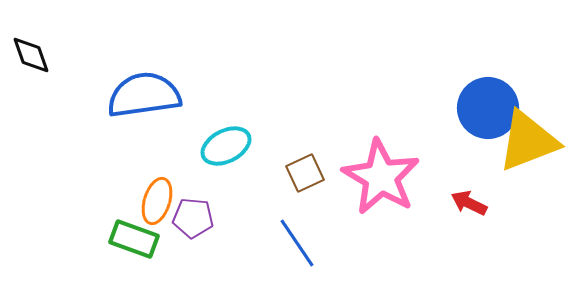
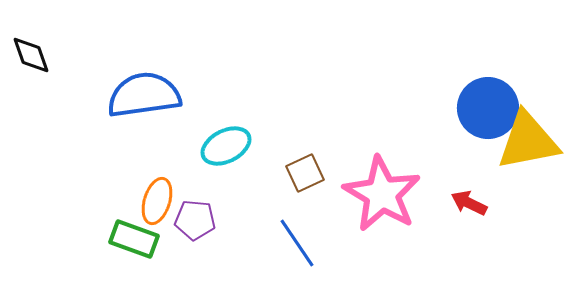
yellow triangle: rotated 10 degrees clockwise
pink star: moved 1 px right, 17 px down
purple pentagon: moved 2 px right, 2 px down
